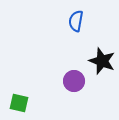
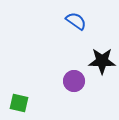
blue semicircle: rotated 115 degrees clockwise
black star: rotated 20 degrees counterclockwise
